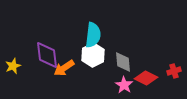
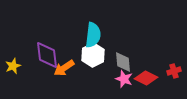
pink star: moved 6 px up; rotated 12 degrees counterclockwise
